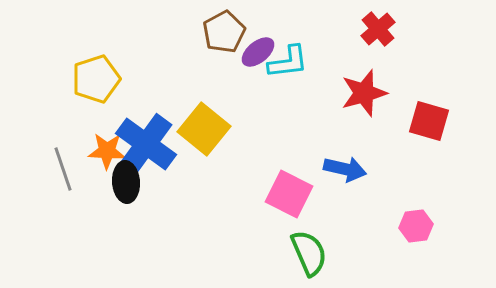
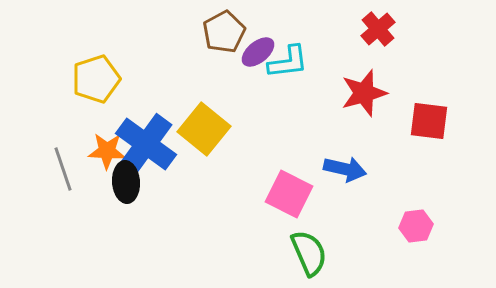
red square: rotated 9 degrees counterclockwise
